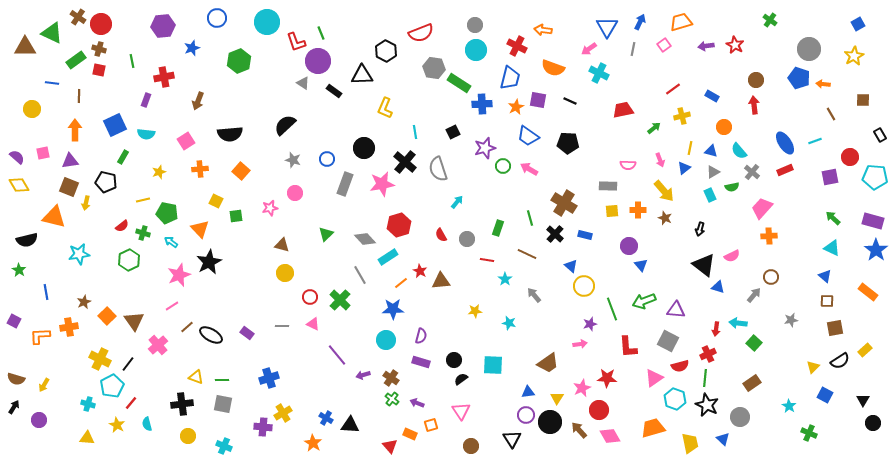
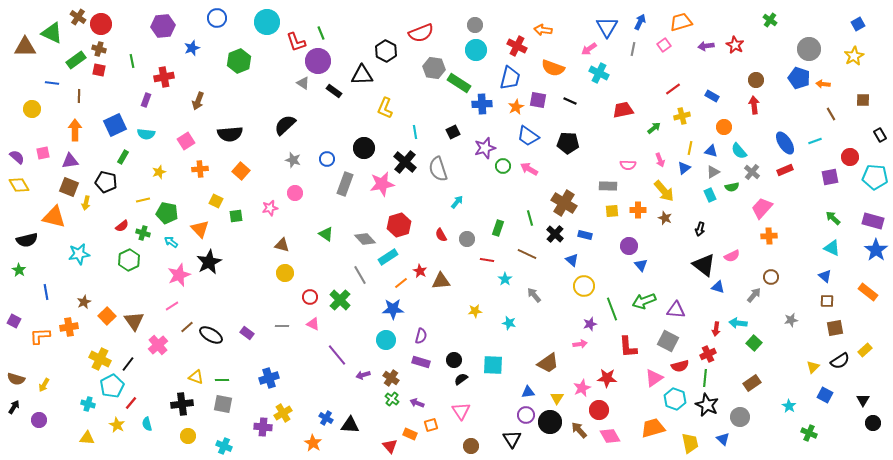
green triangle at (326, 234): rotated 42 degrees counterclockwise
blue triangle at (571, 266): moved 1 px right, 6 px up
